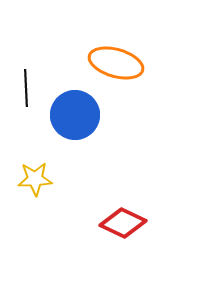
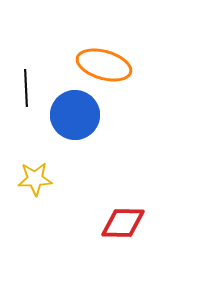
orange ellipse: moved 12 px left, 2 px down
red diamond: rotated 24 degrees counterclockwise
